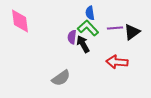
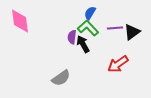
blue semicircle: rotated 40 degrees clockwise
red arrow: moved 1 px right, 2 px down; rotated 40 degrees counterclockwise
